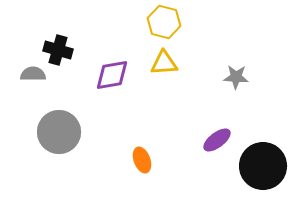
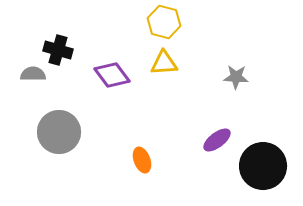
purple diamond: rotated 63 degrees clockwise
